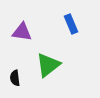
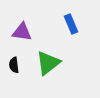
green triangle: moved 2 px up
black semicircle: moved 1 px left, 13 px up
